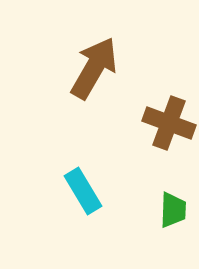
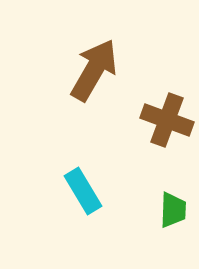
brown arrow: moved 2 px down
brown cross: moved 2 px left, 3 px up
